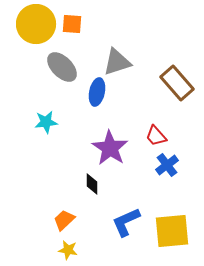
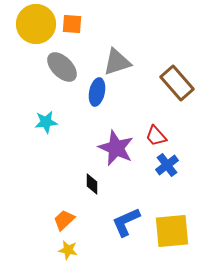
purple star: moved 6 px right; rotated 9 degrees counterclockwise
